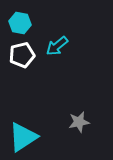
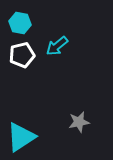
cyan triangle: moved 2 px left
